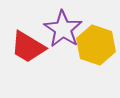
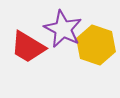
purple star: rotated 6 degrees counterclockwise
